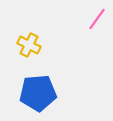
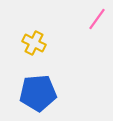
yellow cross: moved 5 px right, 2 px up
